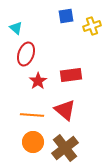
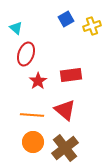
blue square: moved 3 px down; rotated 21 degrees counterclockwise
